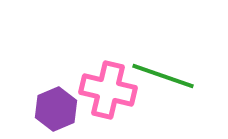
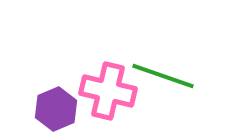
pink cross: moved 1 px down
